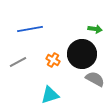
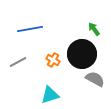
green arrow: moved 1 px left; rotated 136 degrees counterclockwise
